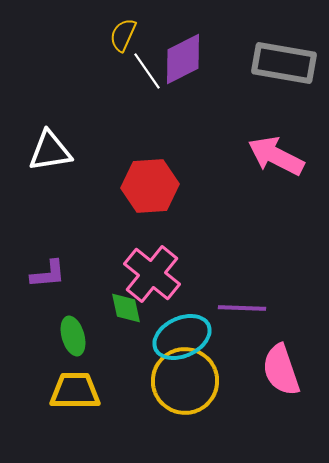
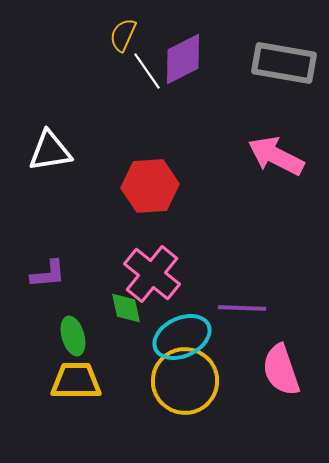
yellow trapezoid: moved 1 px right, 10 px up
